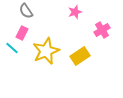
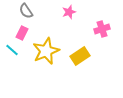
pink star: moved 6 px left
pink cross: moved 1 px up; rotated 14 degrees clockwise
cyan line: moved 2 px down
